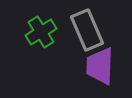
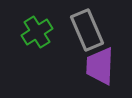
green cross: moved 4 px left
